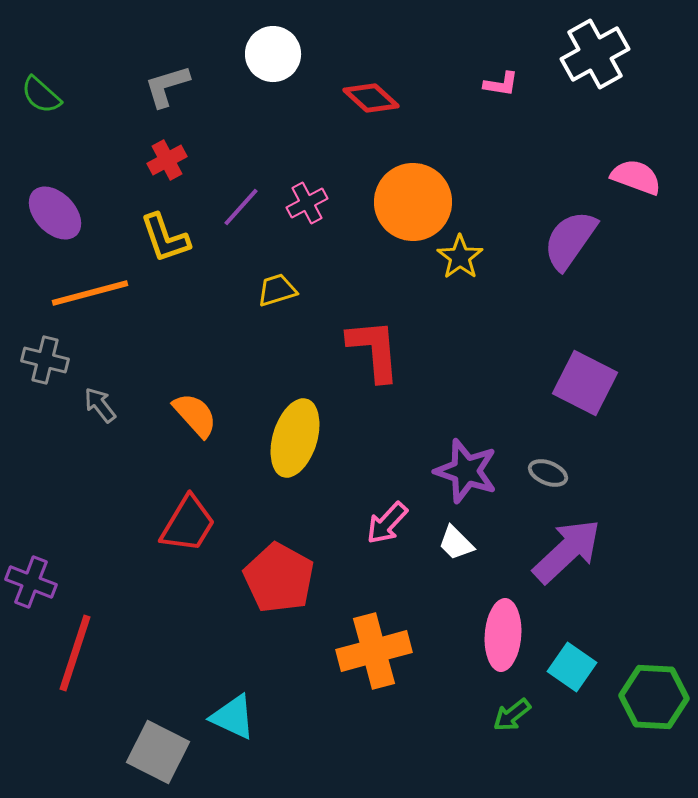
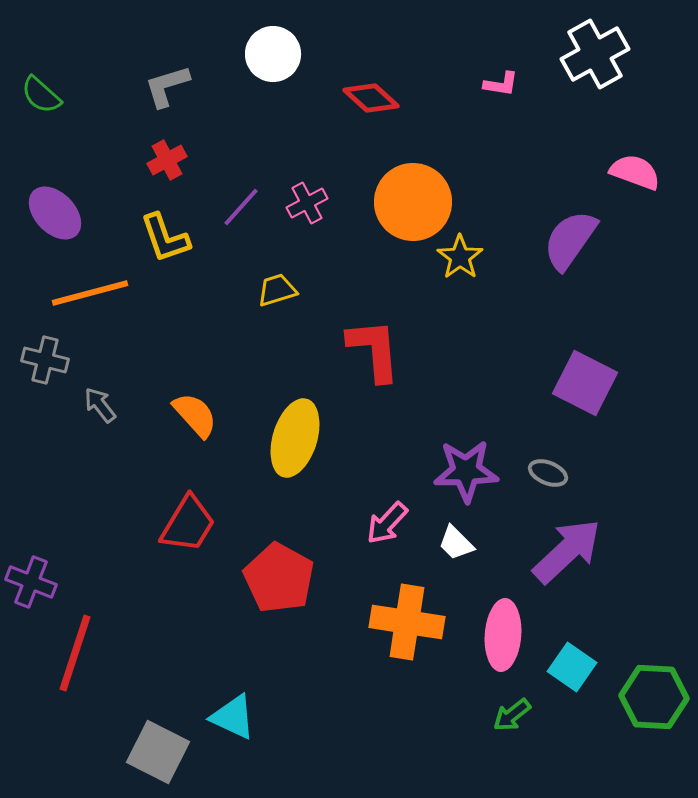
pink semicircle: moved 1 px left, 5 px up
purple star: rotated 20 degrees counterclockwise
orange cross: moved 33 px right, 29 px up; rotated 24 degrees clockwise
